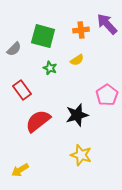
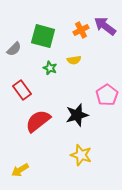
purple arrow: moved 2 px left, 2 px down; rotated 10 degrees counterclockwise
orange cross: rotated 21 degrees counterclockwise
yellow semicircle: moved 3 px left; rotated 24 degrees clockwise
